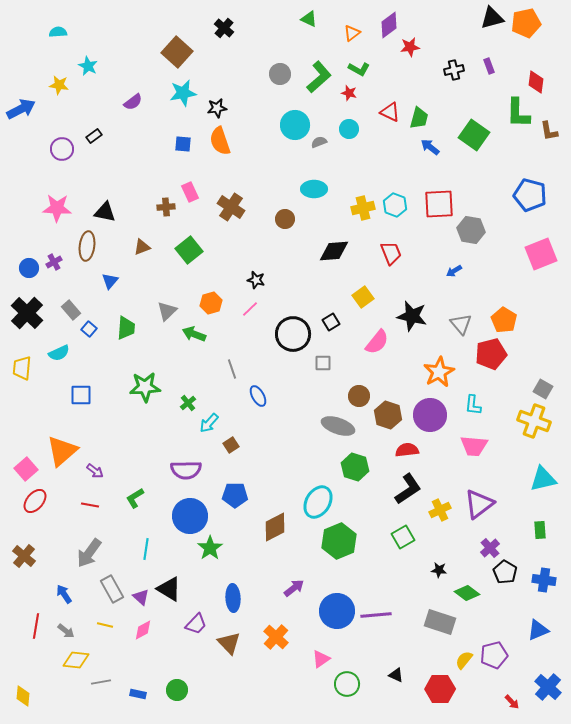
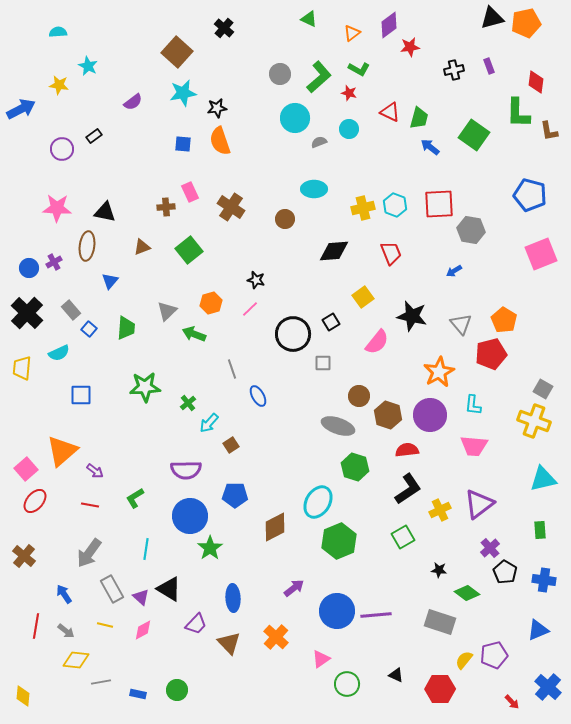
cyan circle at (295, 125): moved 7 px up
